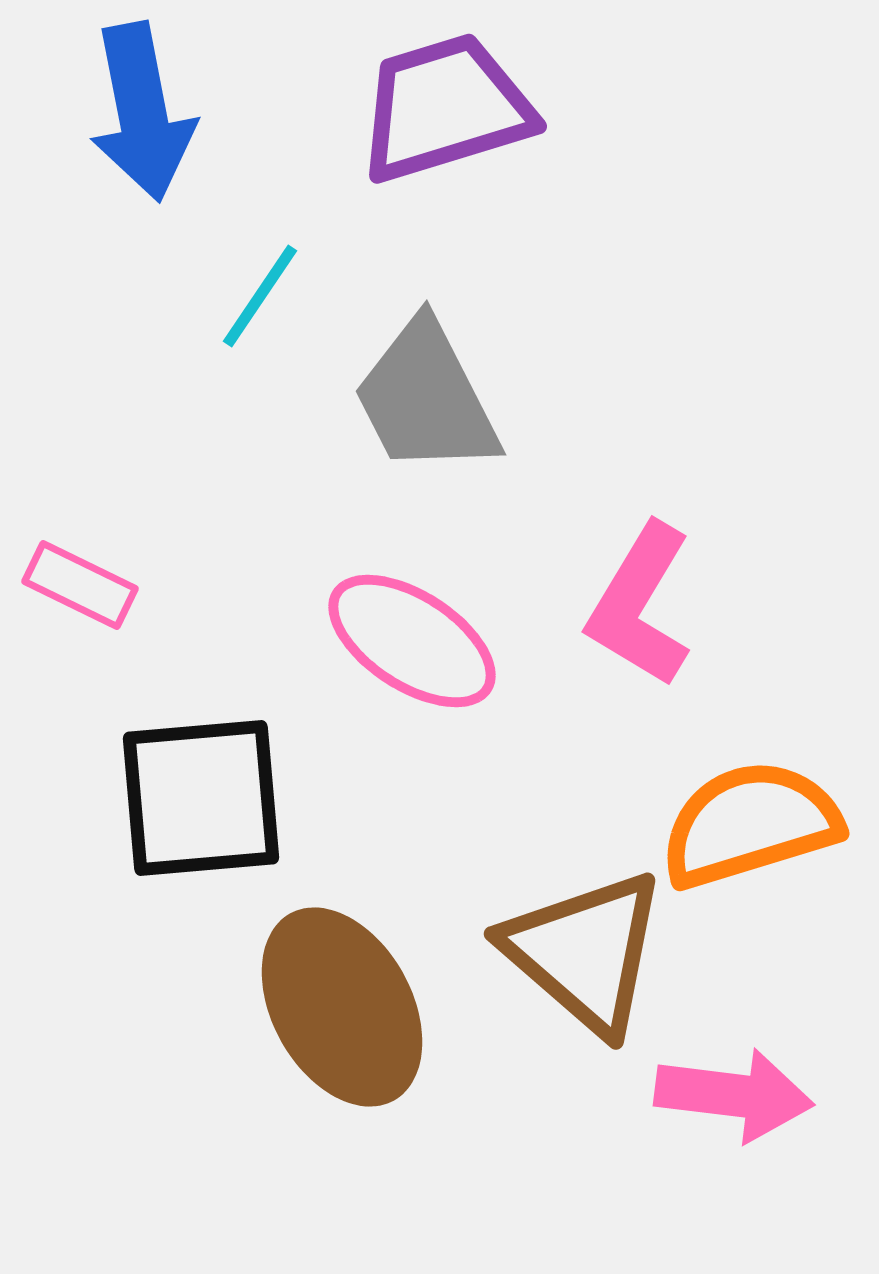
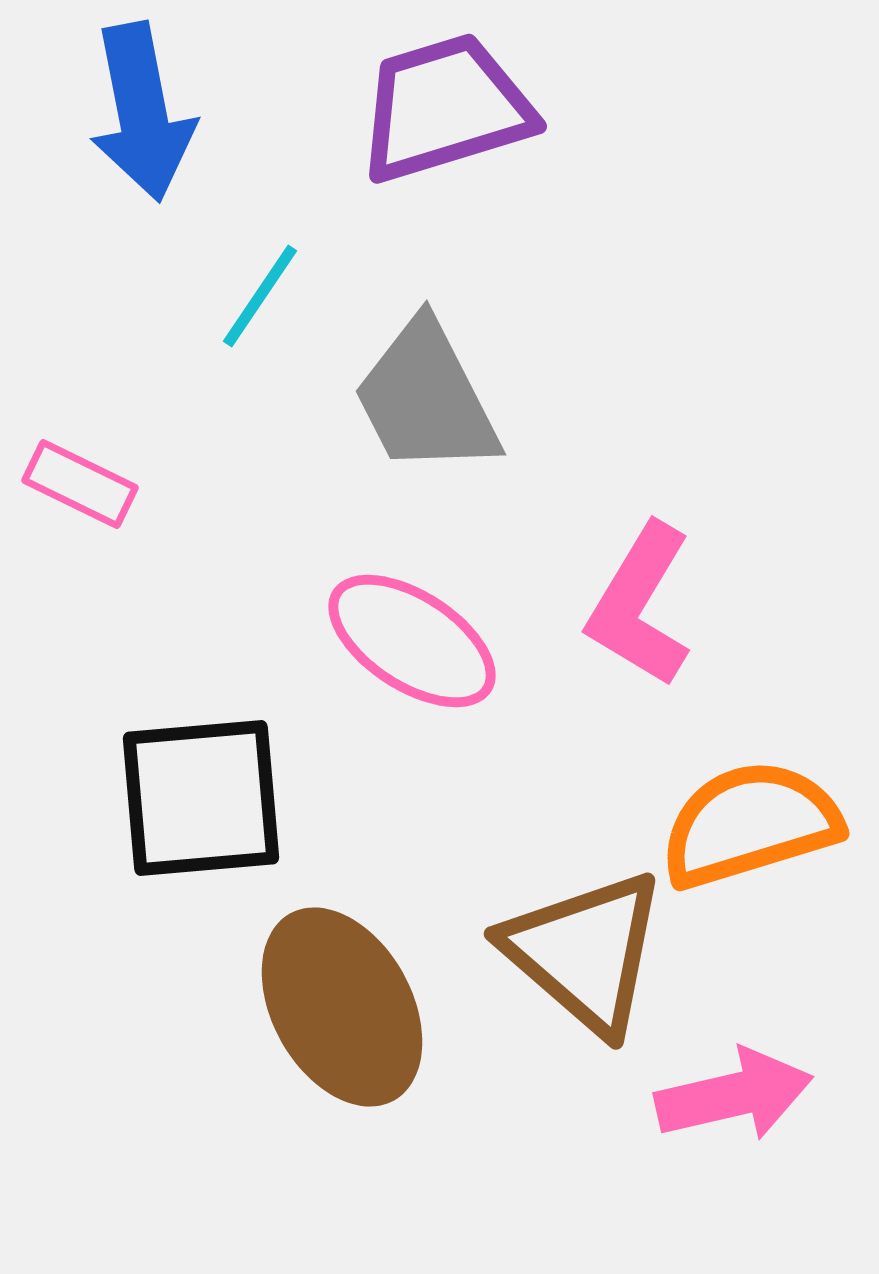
pink rectangle: moved 101 px up
pink arrow: rotated 20 degrees counterclockwise
